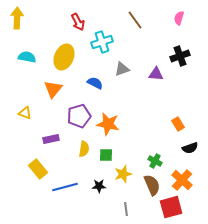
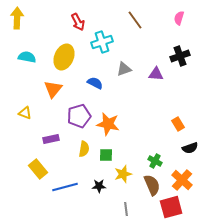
gray triangle: moved 2 px right
